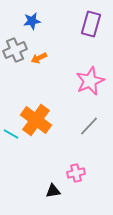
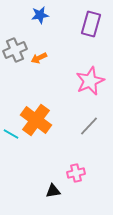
blue star: moved 8 px right, 6 px up
